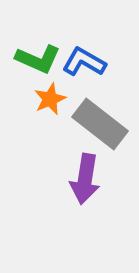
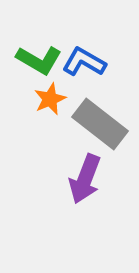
green L-shape: moved 1 px right, 1 px down; rotated 6 degrees clockwise
purple arrow: rotated 12 degrees clockwise
